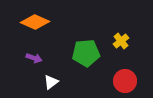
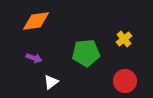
orange diamond: moved 1 px right, 1 px up; rotated 32 degrees counterclockwise
yellow cross: moved 3 px right, 2 px up
